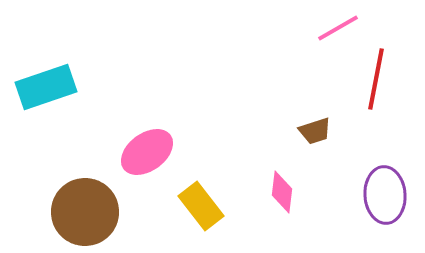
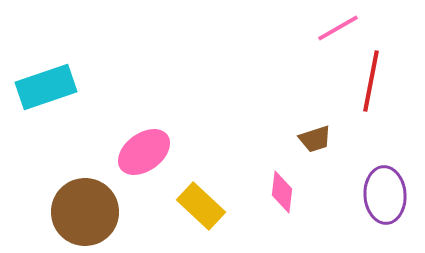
red line: moved 5 px left, 2 px down
brown trapezoid: moved 8 px down
pink ellipse: moved 3 px left
yellow rectangle: rotated 9 degrees counterclockwise
